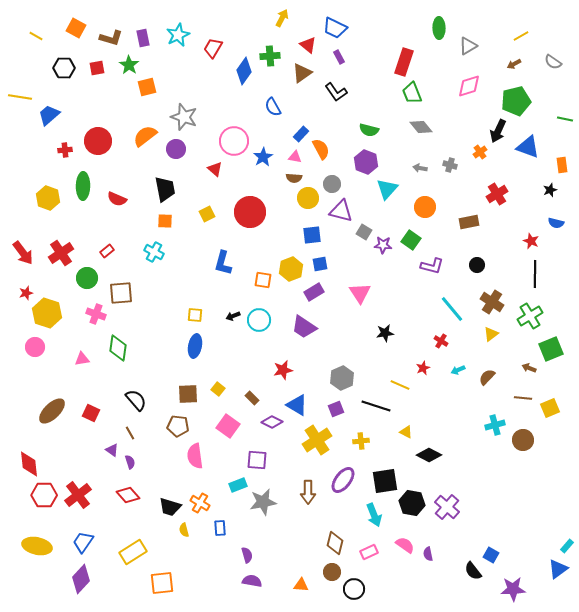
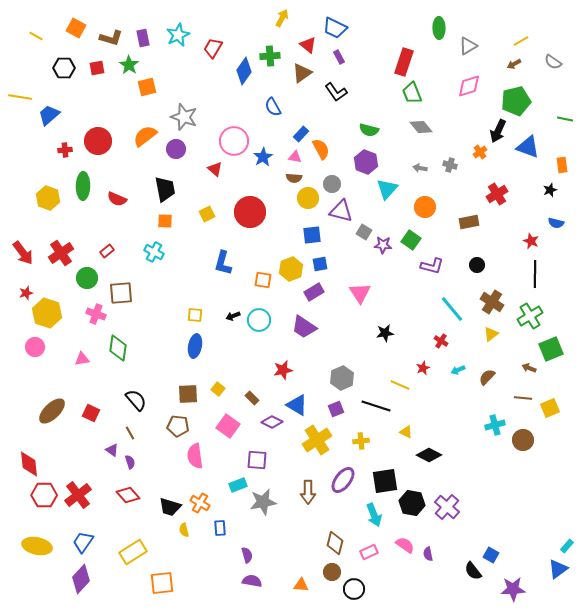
yellow line at (521, 36): moved 5 px down
